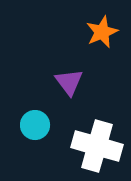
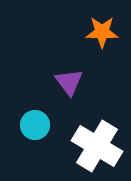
orange star: rotated 24 degrees clockwise
white cross: rotated 15 degrees clockwise
